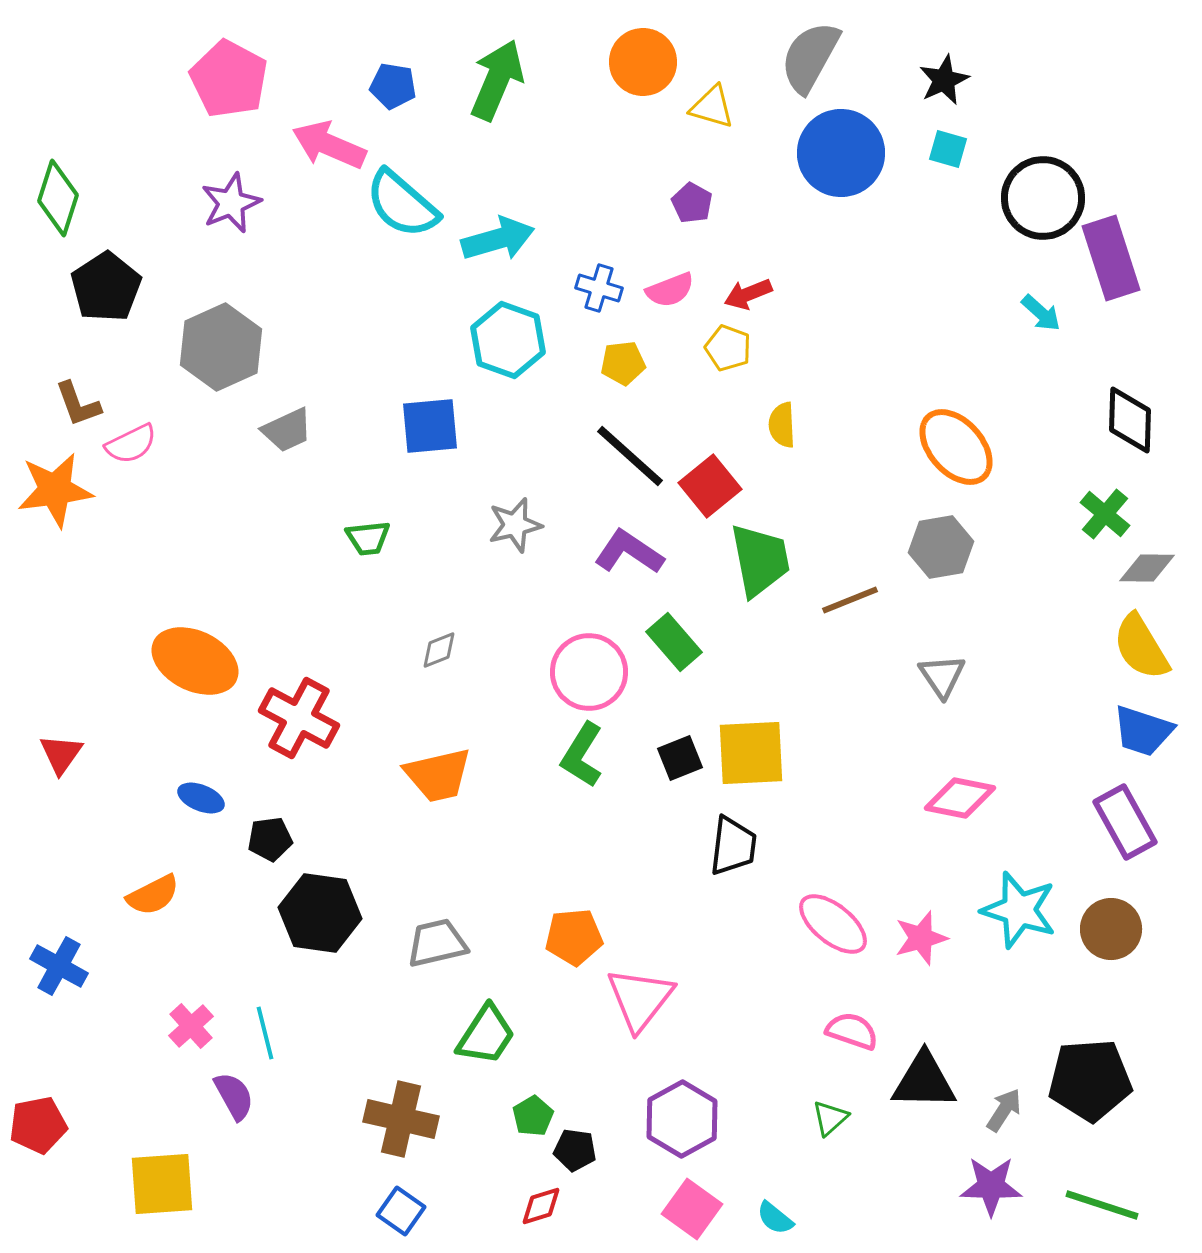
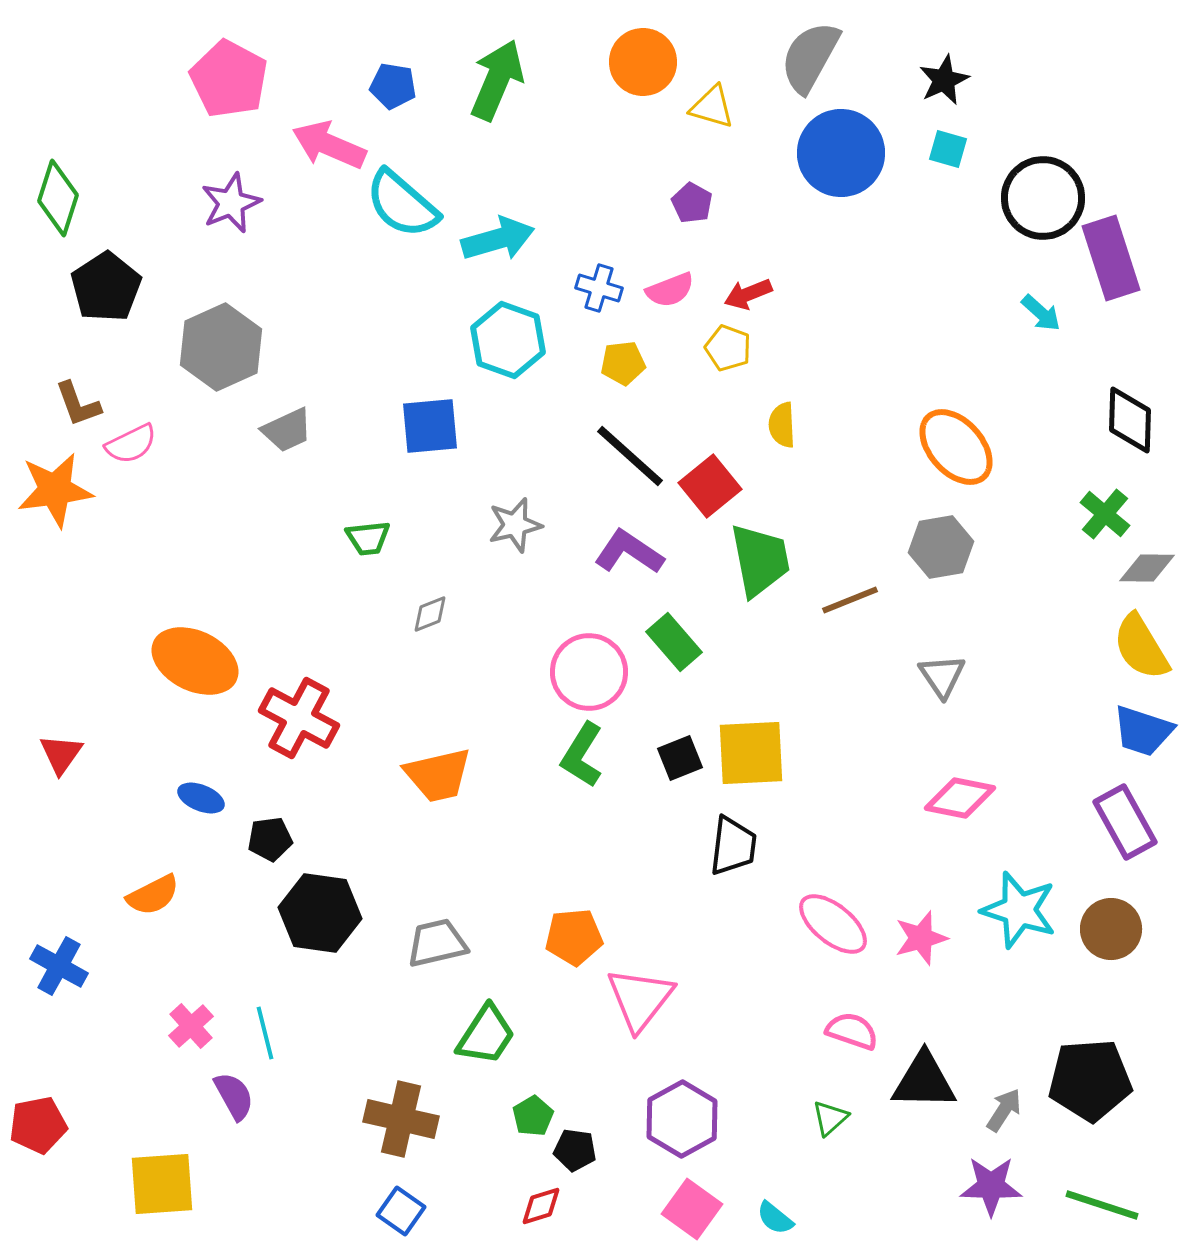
gray diamond at (439, 650): moved 9 px left, 36 px up
